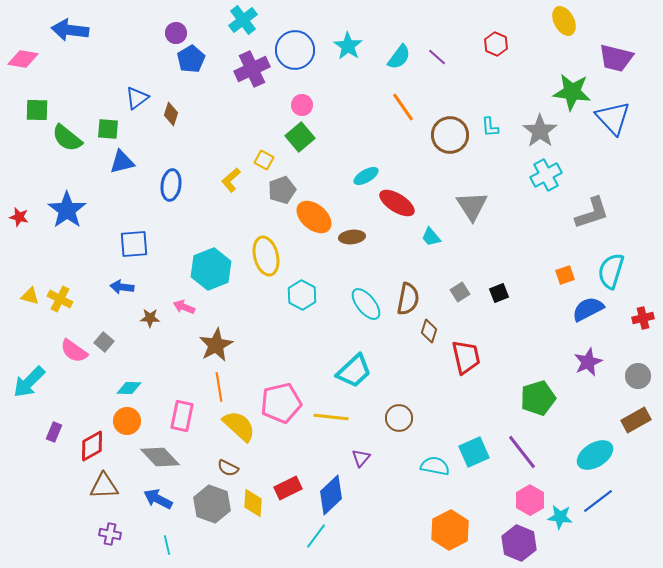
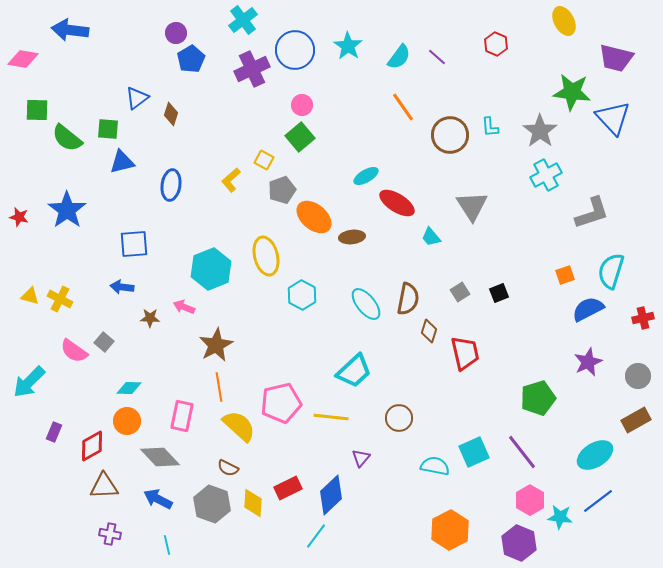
red trapezoid at (466, 357): moved 1 px left, 4 px up
